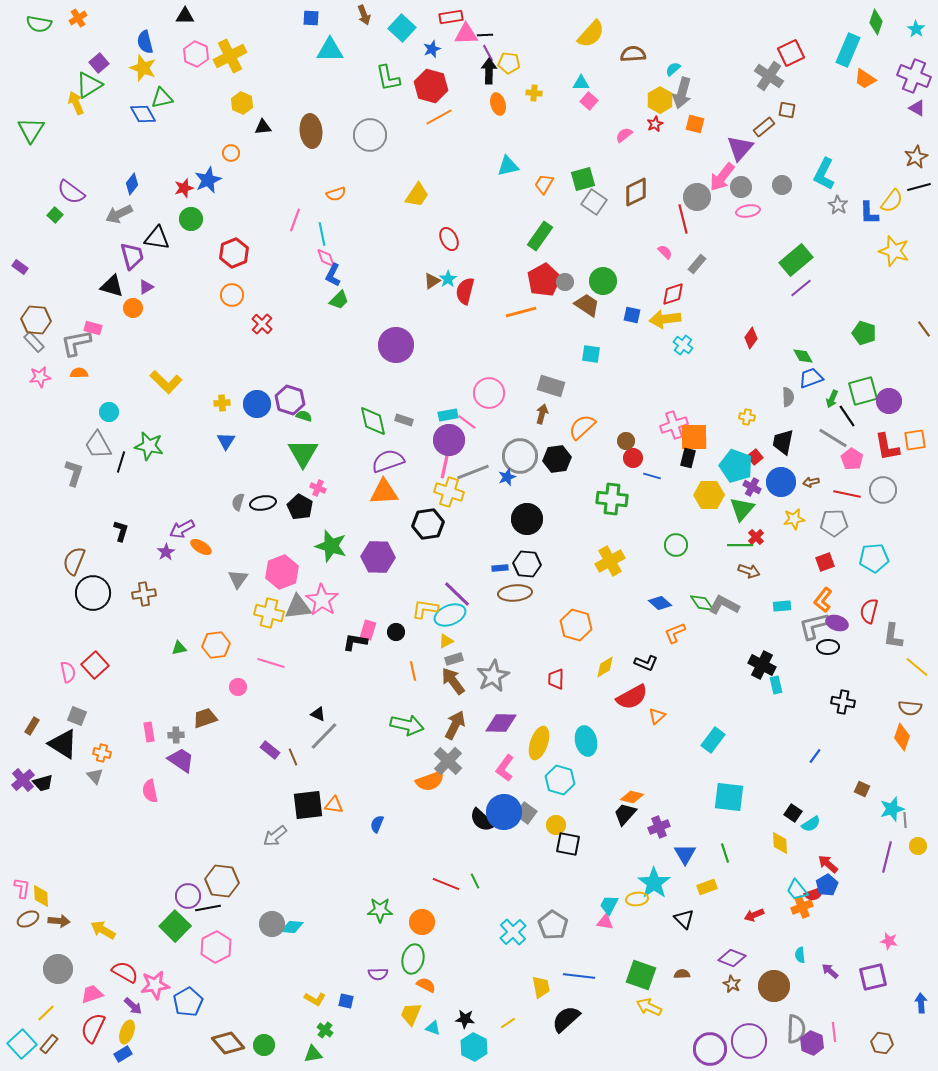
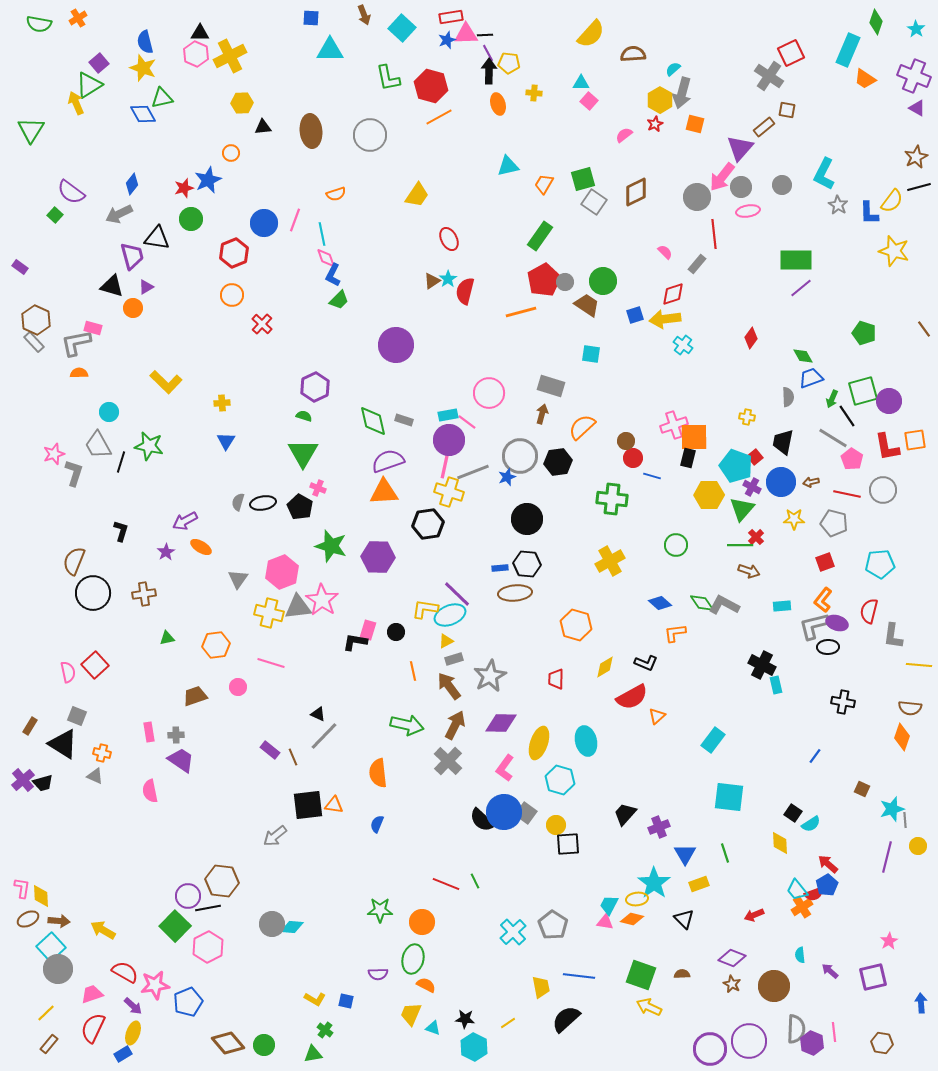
black triangle at (185, 16): moved 15 px right, 17 px down
blue star at (432, 49): moved 15 px right, 9 px up
yellow hexagon at (242, 103): rotated 25 degrees counterclockwise
red line at (683, 219): moved 31 px right, 15 px down; rotated 8 degrees clockwise
green rectangle at (796, 260): rotated 40 degrees clockwise
blue square at (632, 315): moved 3 px right; rotated 30 degrees counterclockwise
brown hexagon at (36, 320): rotated 20 degrees clockwise
pink star at (40, 377): moved 14 px right, 77 px down; rotated 10 degrees counterclockwise
purple hexagon at (290, 400): moved 25 px right, 13 px up; rotated 16 degrees clockwise
blue circle at (257, 404): moved 7 px right, 181 px up
black hexagon at (557, 459): moved 1 px right, 3 px down
yellow star at (794, 519): rotated 10 degrees clockwise
gray pentagon at (834, 523): rotated 16 degrees clockwise
purple arrow at (182, 529): moved 3 px right, 8 px up
cyan pentagon at (874, 558): moved 6 px right, 6 px down
orange L-shape at (675, 633): rotated 15 degrees clockwise
green triangle at (179, 648): moved 12 px left, 10 px up
yellow line at (917, 667): moved 2 px right, 2 px up; rotated 35 degrees counterclockwise
gray star at (493, 676): moved 3 px left
brown arrow at (453, 681): moved 4 px left, 5 px down
brown trapezoid at (205, 718): moved 10 px left, 22 px up
brown rectangle at (32, 726): moved 2 px left
gray triangle at (95, 776): rotated 24 degrees counterclockwise
orange semicircle at (430, 781): moved 52 px left, 8 px up; rotated 104 degrees clockwise
orange diamond at (632, 797): moved 122 px down
black square at (568, 844): rotated 15 degrees counterclockwise
yellow rectangle at (707, 887): moved 8 px left, 3 px up
orange cross at (802, 907): rotated 10 degrees counterclockwise
pink star at (889, 941): rotated 30 degrees clockwise
pink hexagon at (216, 947): moved 8 px left
blue pentagon at (188, 1002): rotated 8 degrees clockwise
yellow ellipse at (127, 1032): moved 6 px right, 1 px down
cyan square at (22, 1044): moved 29 px right, 97 px up
